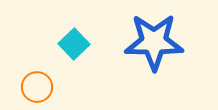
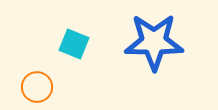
cyan square: rotated 24 degrees counterclockwise
